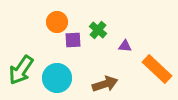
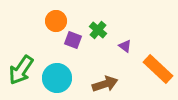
orange circle: moved 1 px left, 1 px up
purple square: rotated 24 degrees clockwise
purple triangle: rotated 32 degrees clockwise
orange rectangle: moved 1 px right
